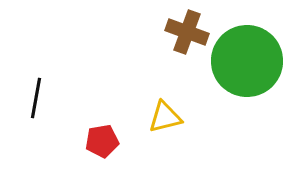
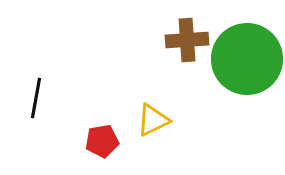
brown cross: moved 8 px down; rotated 24 degrees counterclockwise
green circle: moved 2 px up
yellow triangle: moved 12 px left, 3 px down; rotated 12 degrees counterclockwise
